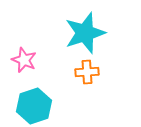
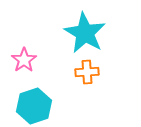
cyan star: rotated 24 degrees counterclockwise
pink star: rotated 15 degrees clockwise
